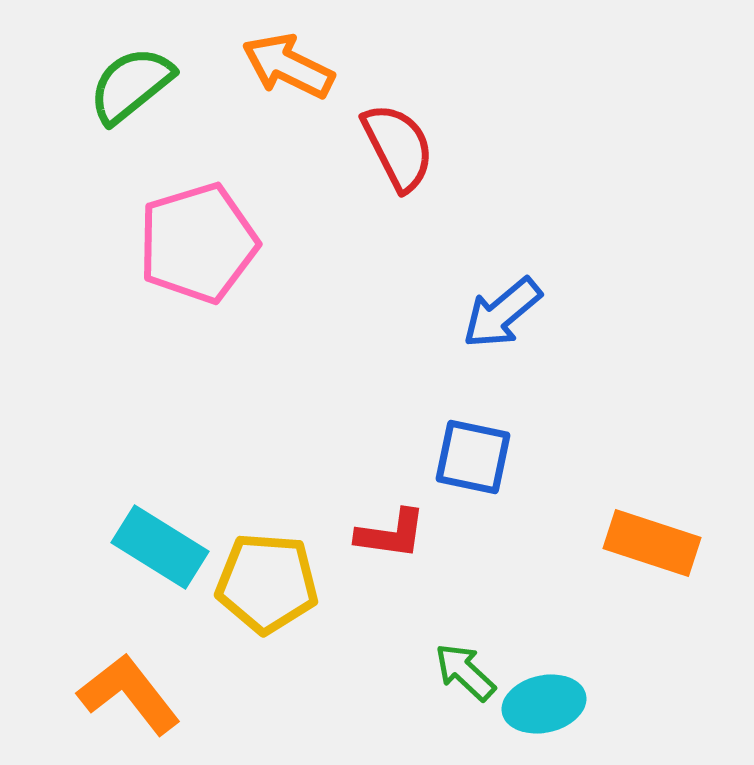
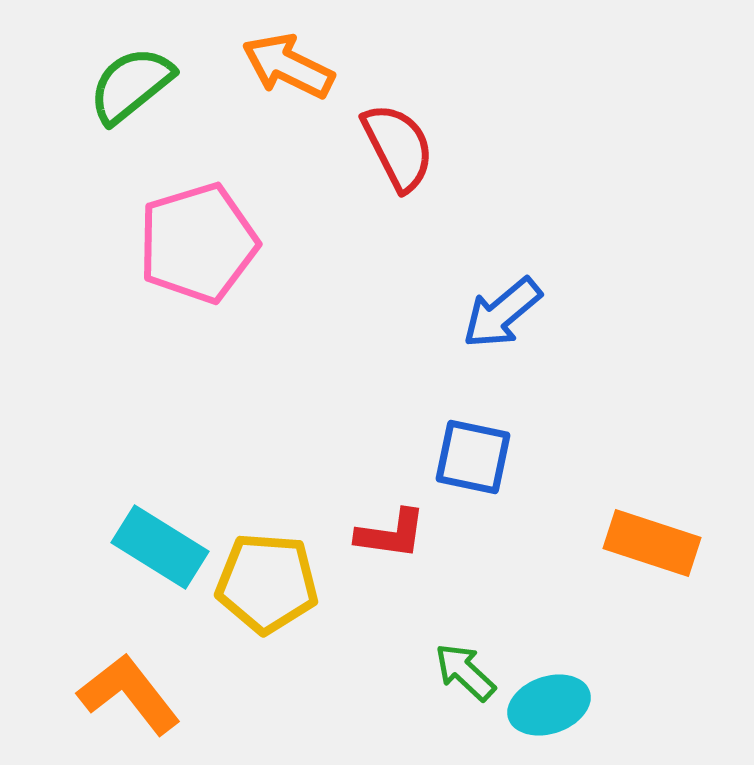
cyan ellipse: moved 5 px right, 1 px down; rotated 6 degrees counterclockwise
